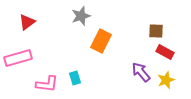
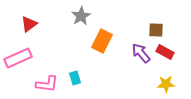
gray star: rotated 12 degrees counterclockwise
red triangle: moved 2 px right, 2 px down
brown square: moved 1 px up
orange rectangle: moved 1 px right
pink rectangle: rotated 8 degrees counterclockwise
purple arrow: moved 19 px up
yellow star: moved 4 px down; rotated 18 degrees clockwise
